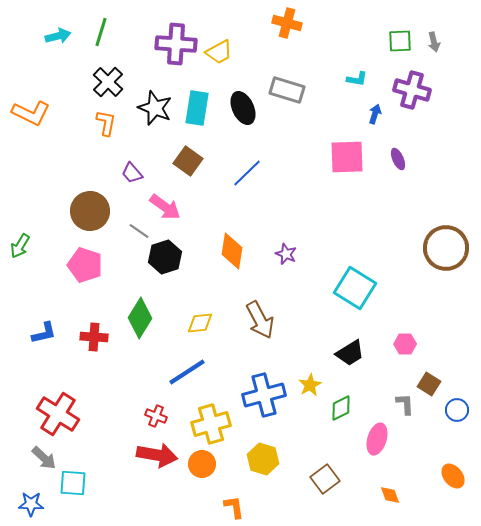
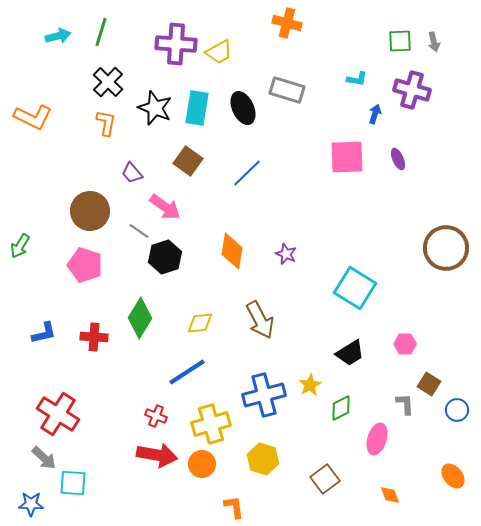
orange L-shape at (31, 113): moved 2 px right, 4 px down
